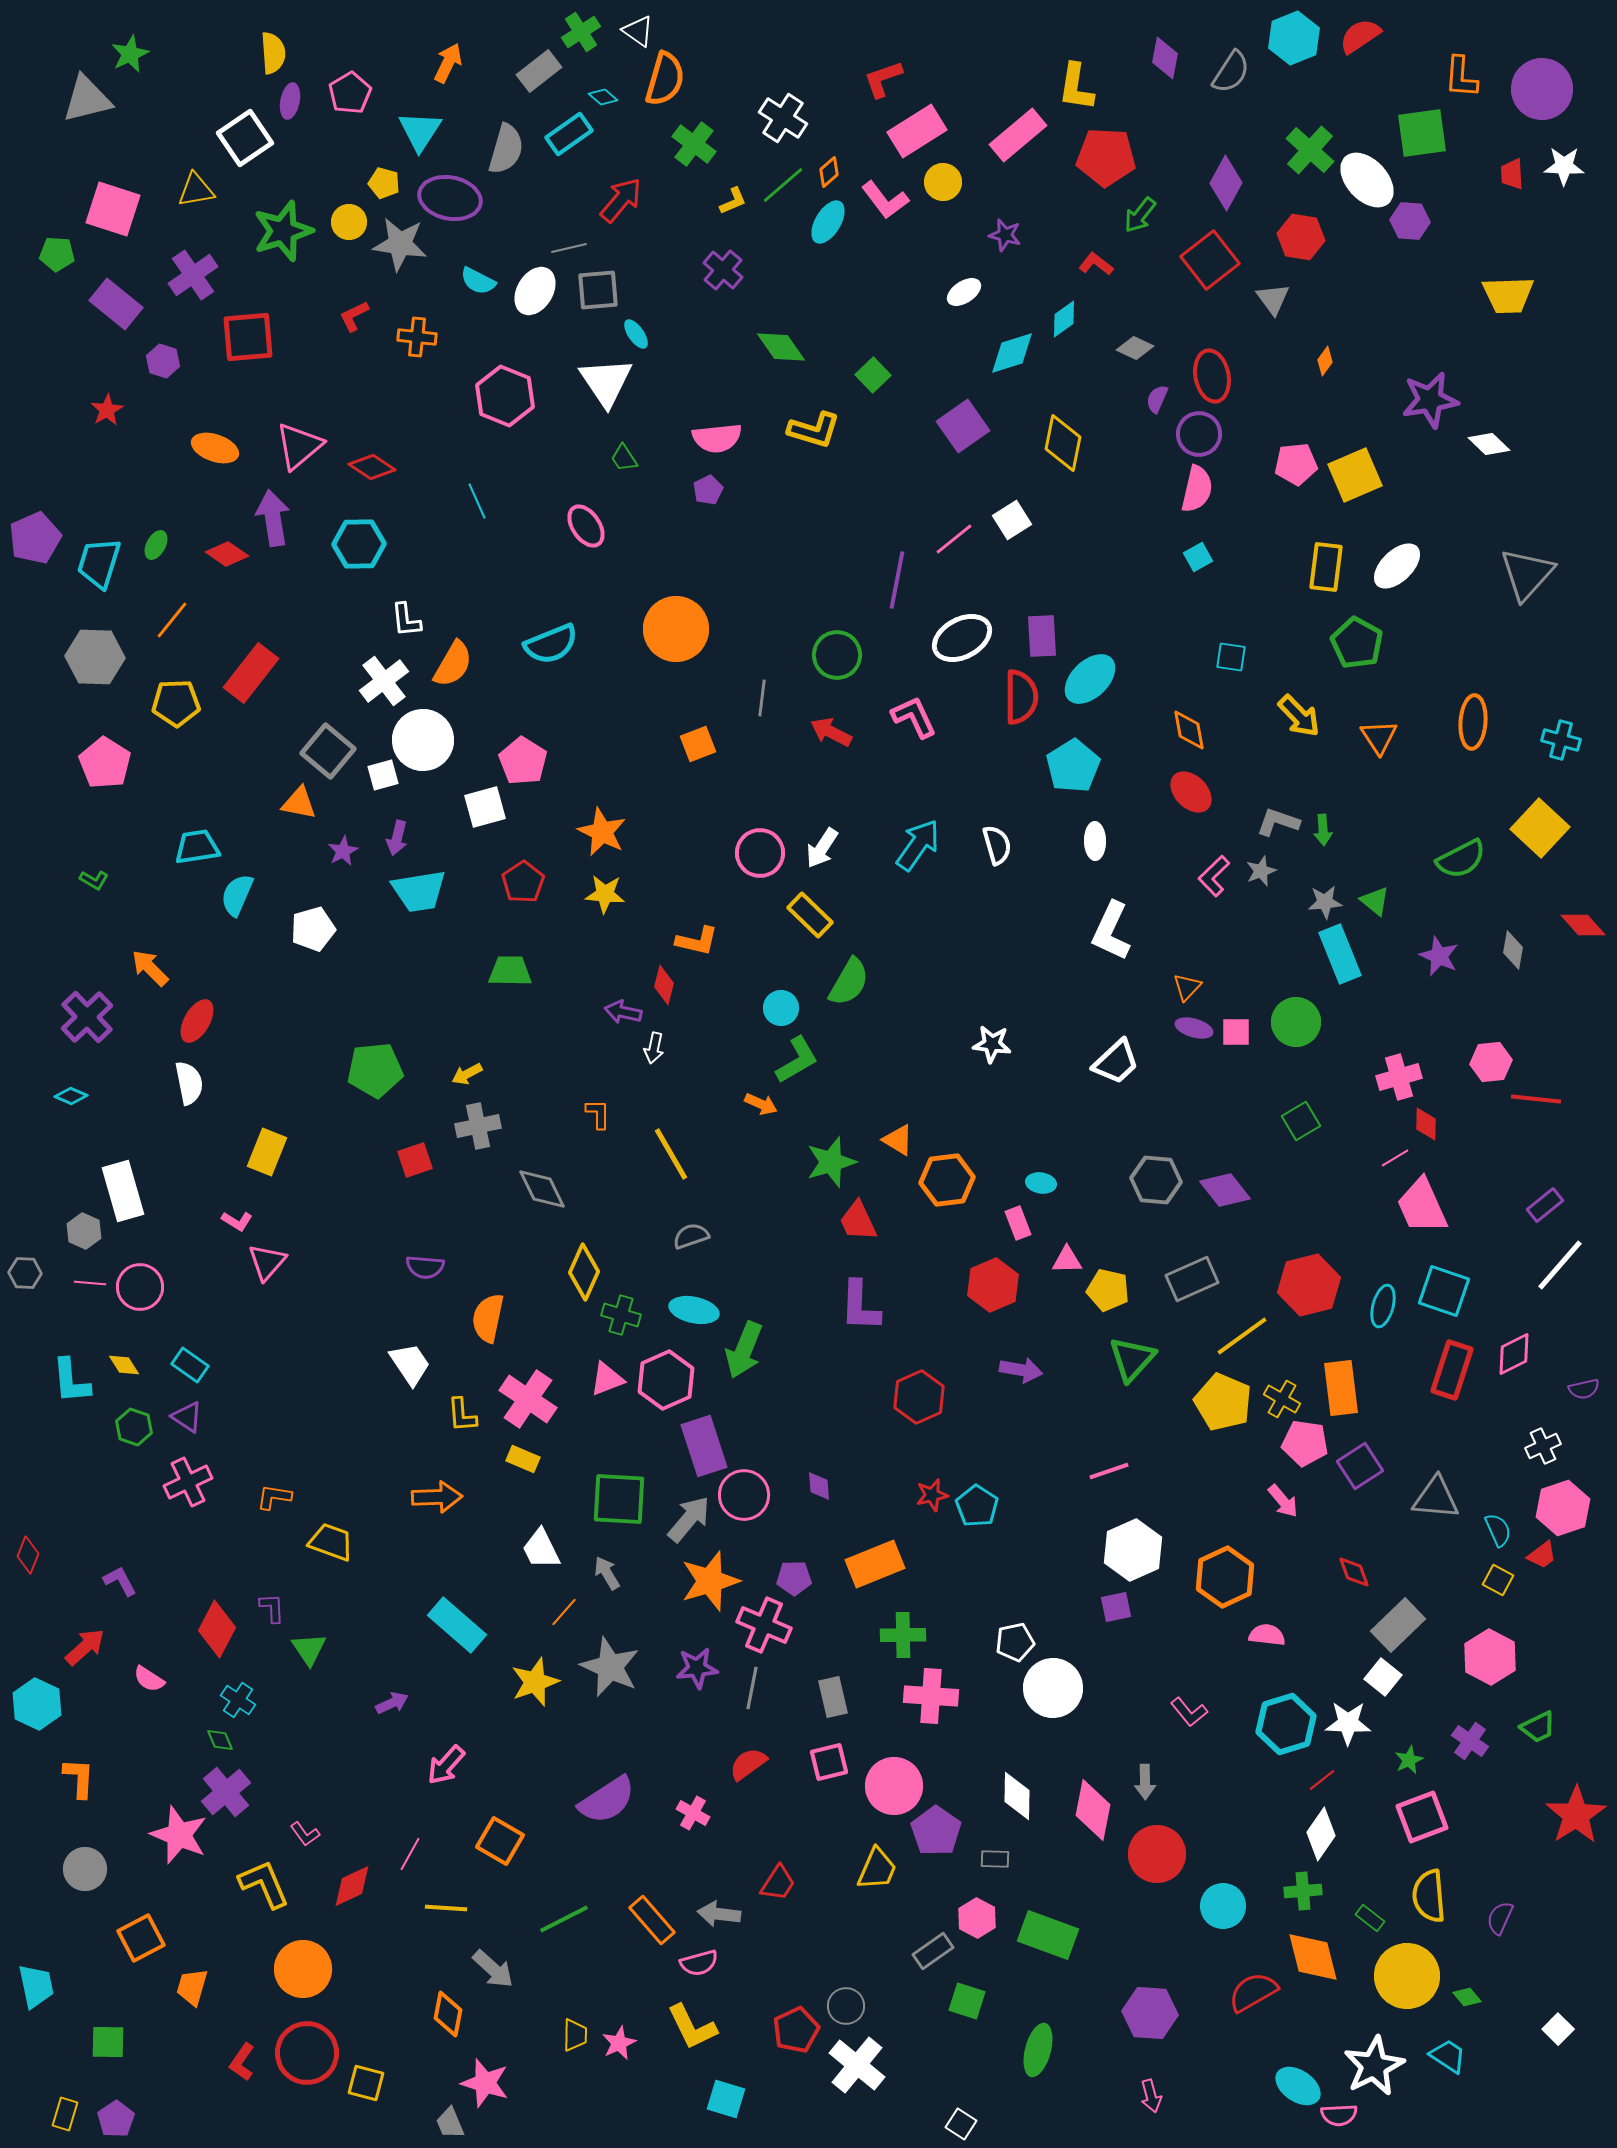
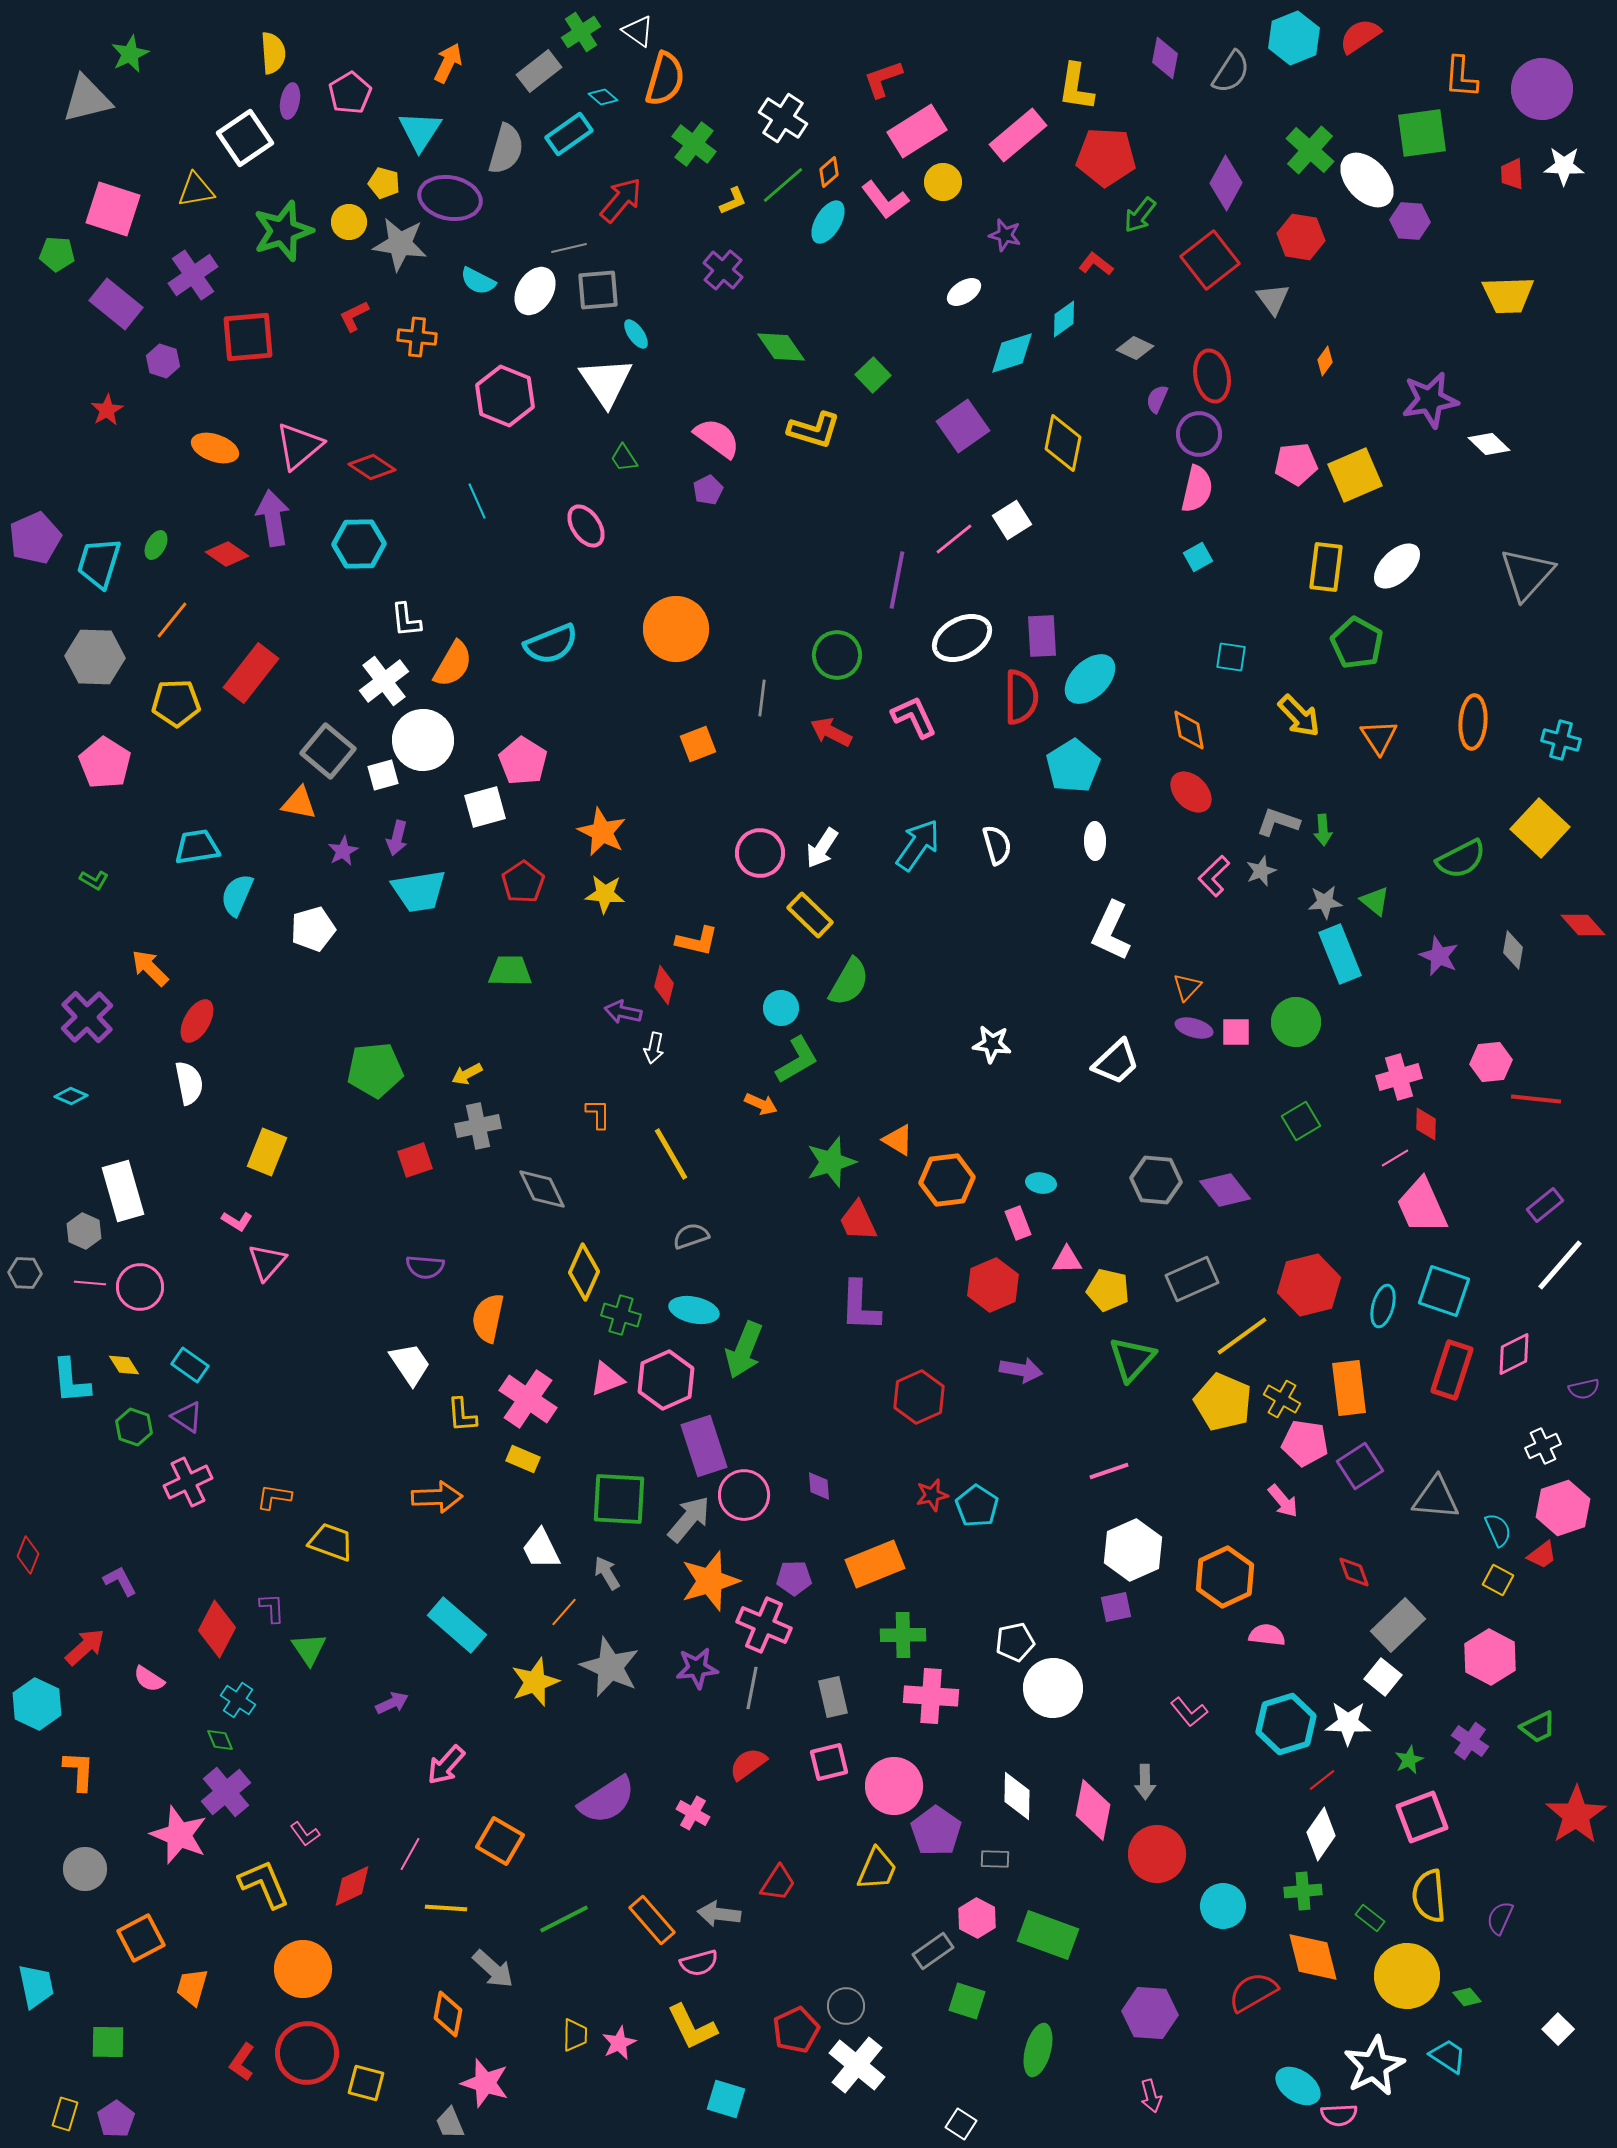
pink semicircle at (717, 438): rotated 138 degrees counterclockwise
orange rectangle at (1341, 1388): moved 8 px right
orange L-shape at (79, 1778): moved 7 px up
